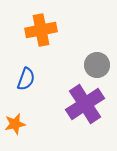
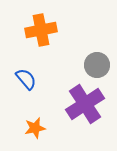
blue semicircle: rotated 60 degrees counterclockwise
orange star: moved 20 px right, 4 px down
